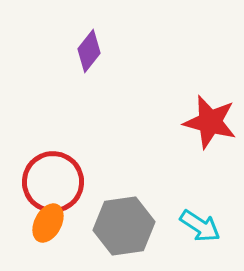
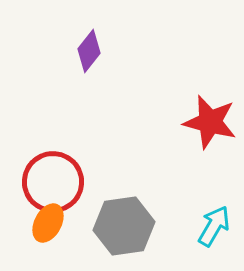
cyan arrow: moved 14 px right; rotated 93 degrees counterclockwise
